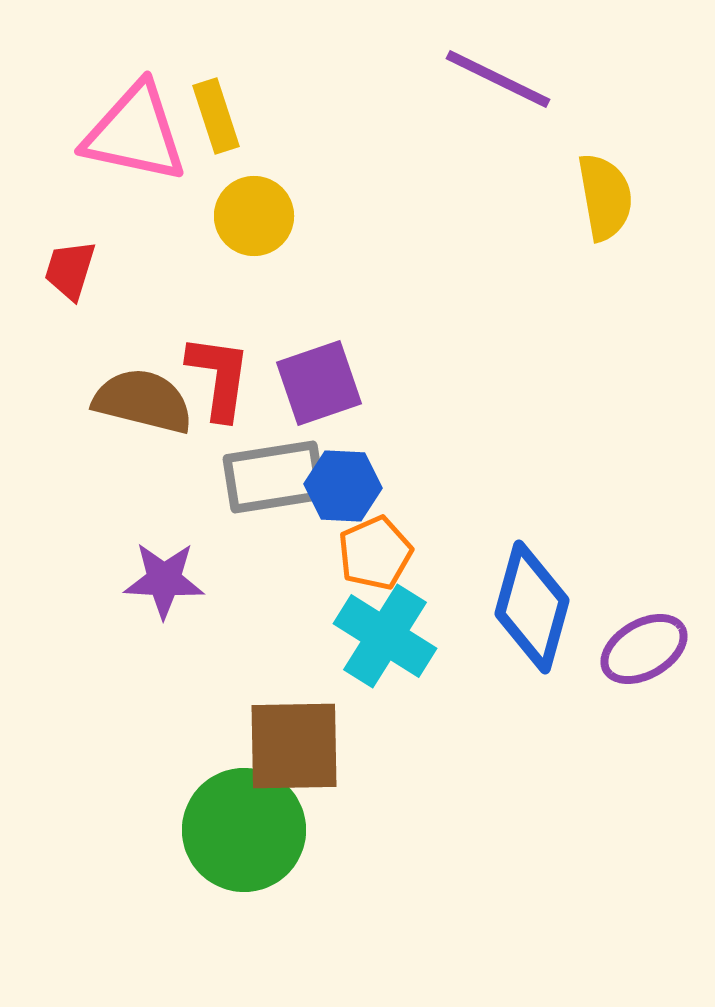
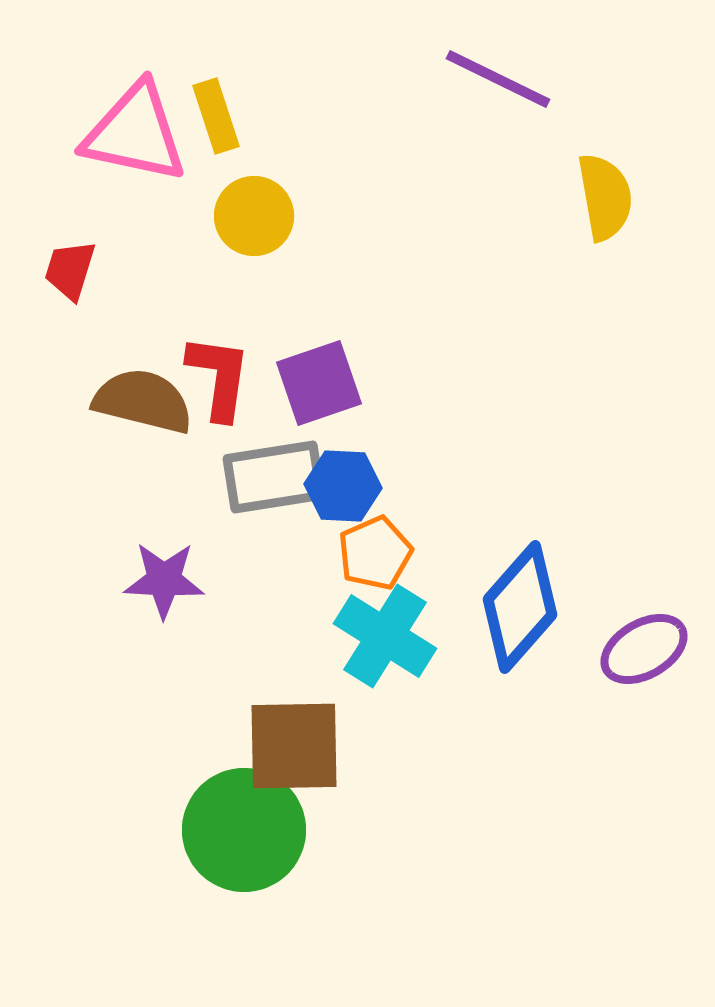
blue diamond: moved 12 px left; rotated 26 degrees clockwise
